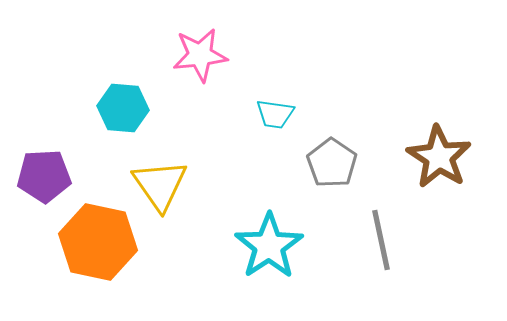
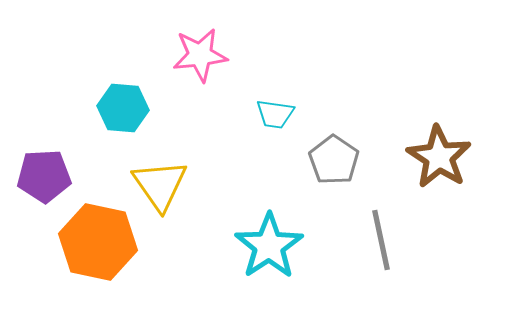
gray pentagon: moved 2 px right, 3 px up
